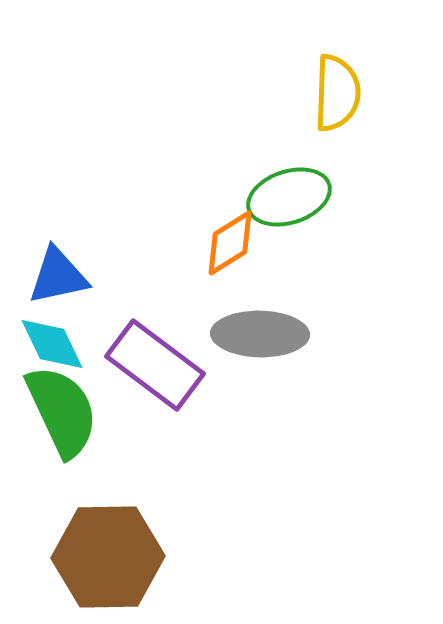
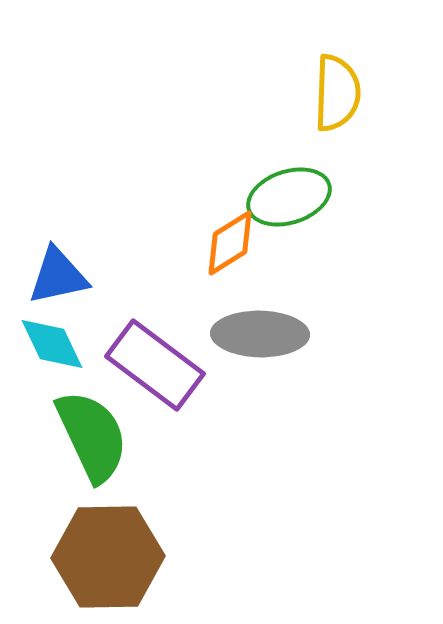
green semicircle: moved 30 px right, 25 px down
